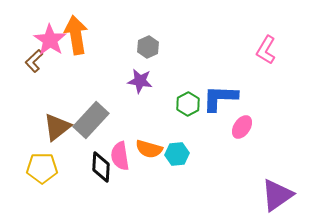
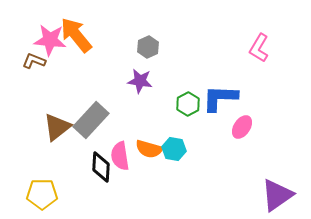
orange arrow: rotated 30 degrees counterclockwise
pink star: rotated 28 degrees counterclockwise
pink L-shape: moved 7 px left, 2 px up
brown L-shape: rotated 65 degrees clockwise
cyan hexagon: moved 3 px left, 5 px up; rotated 15 degrees clockwise
yellow pentagon: moved 26 px down
